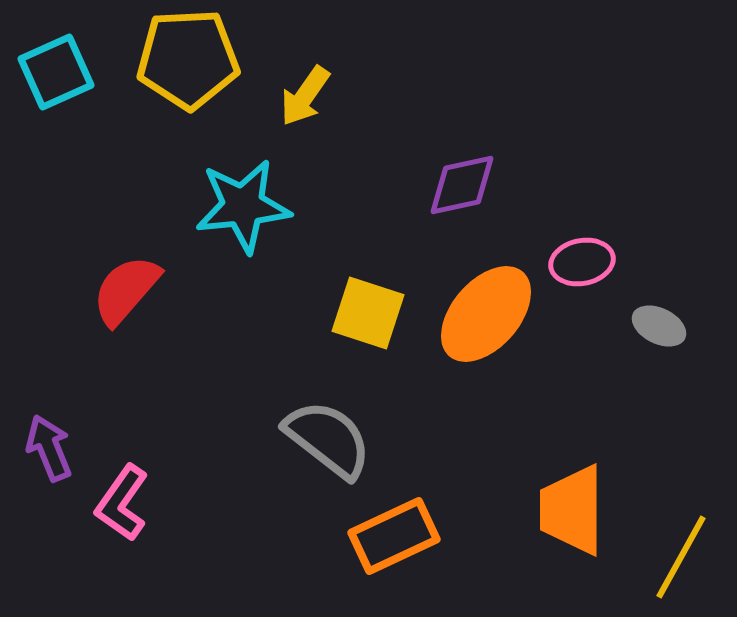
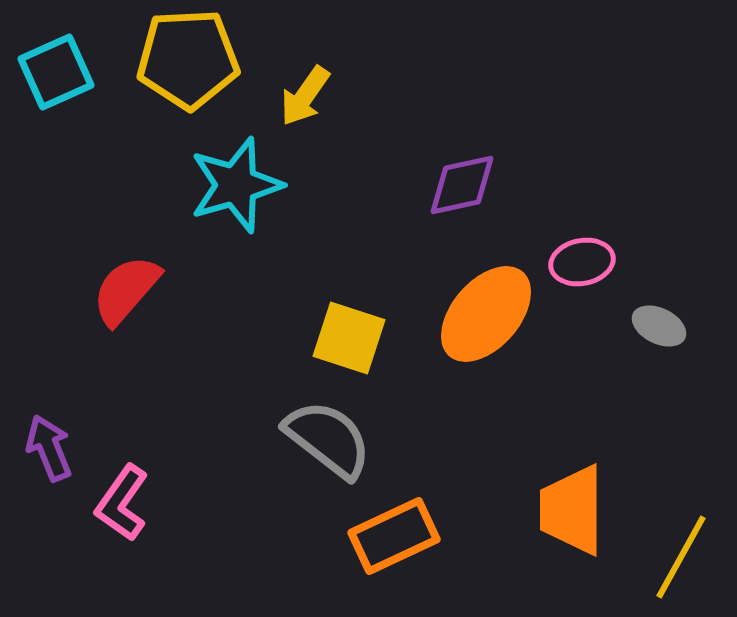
cyan star: moved 7 px left, 21 px up; rotated 10 degrees counterclockwise
yellow square: moved 19 px left, 25 px down
